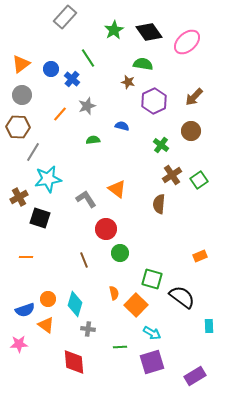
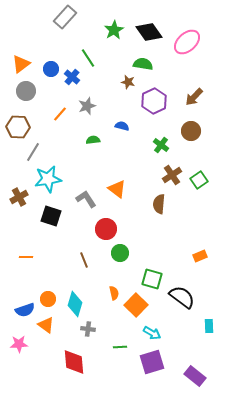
blue cross at (72, 79): moved 2 px up
gray circle at (22, 95): moved 4 px right, 4 px up
black square at (40, 218): moved 11 px right, 2 px up
purple rectangle at (195, 376): rotated 70 degrees clockwise
